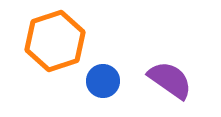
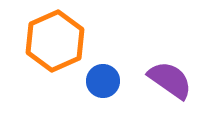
orange hexagon: rotated 6 degrees counterclockwise
